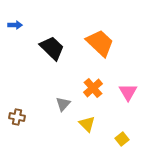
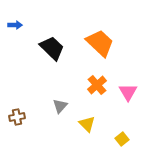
orange cross: moved 4 px right, 3 px up
gray triangle: moved 3 px left, 2 px down
brown cross: rotated 21 degrees counterclockwise
